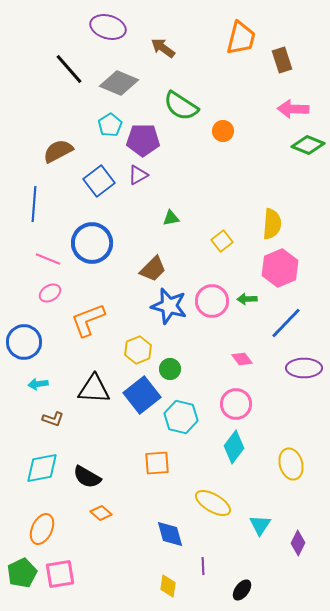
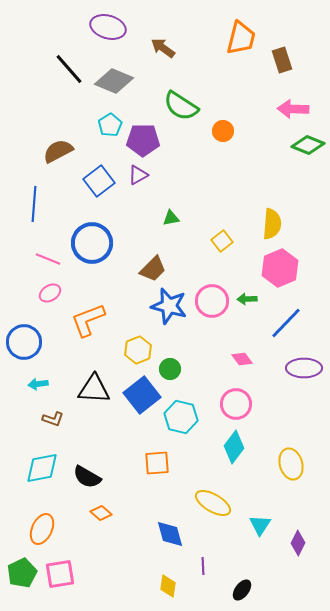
gray diamond at (119, 83): moved 5 px left, 2 px up
